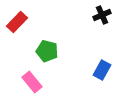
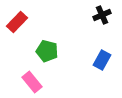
blue rectangle: moved 10 px up
